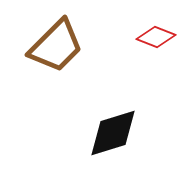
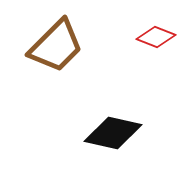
black diamond: rotated 30 degrees clockwise
